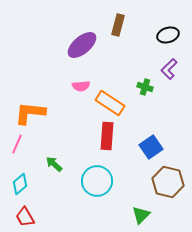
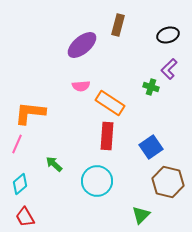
green cross: moved 6 px right
